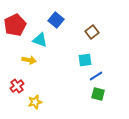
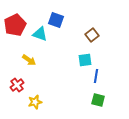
blue square: rotated 21 degrees counterclockwise
brown square: moved 3 px down
cyan triangle: moved 6 px up
yellow arrow: rotated 24 degrees clockwise
blue line: rotated 48 degrees counterclockwise
red cross: moved 1 px up
green square: moved 6 px down
